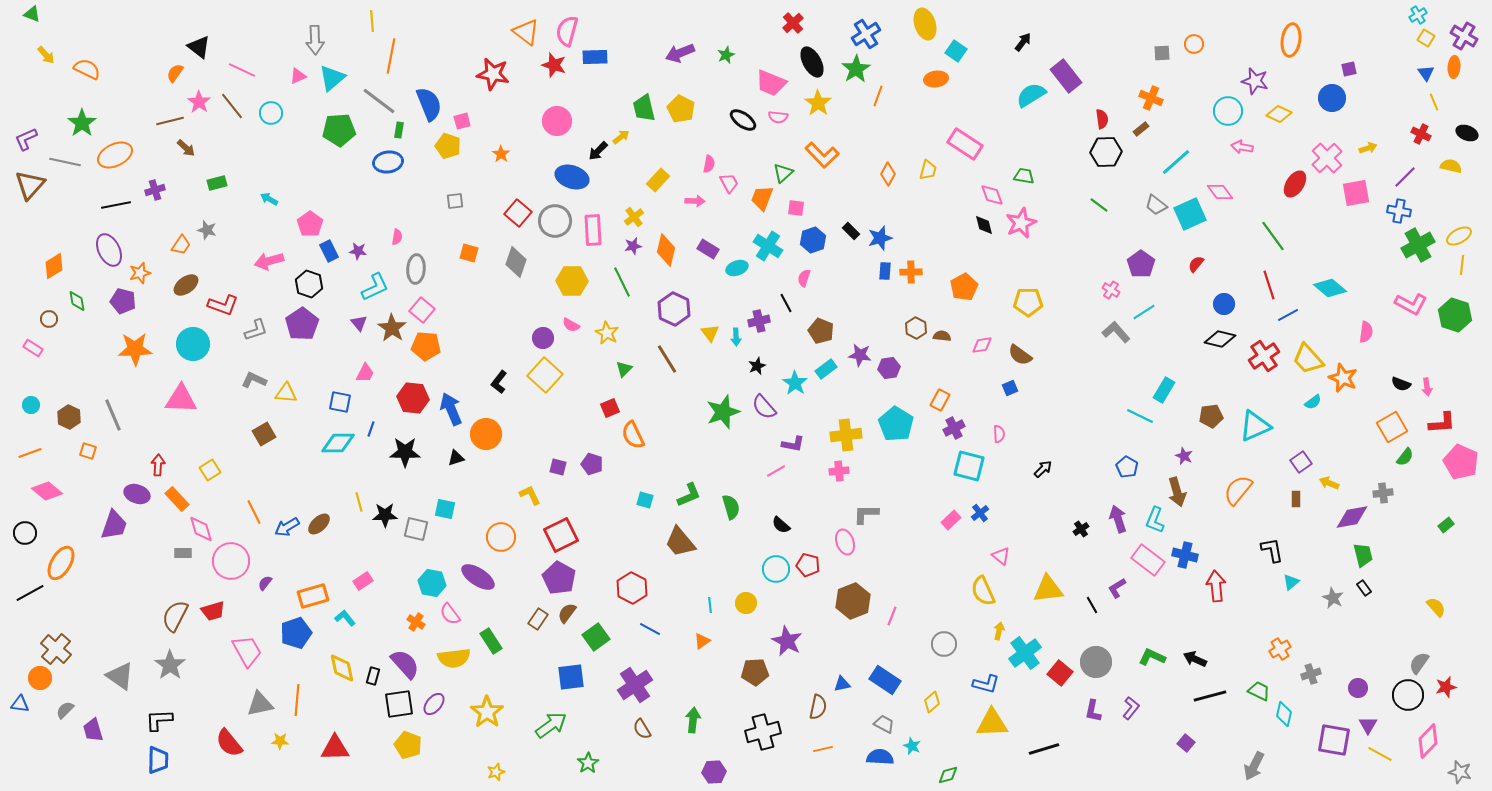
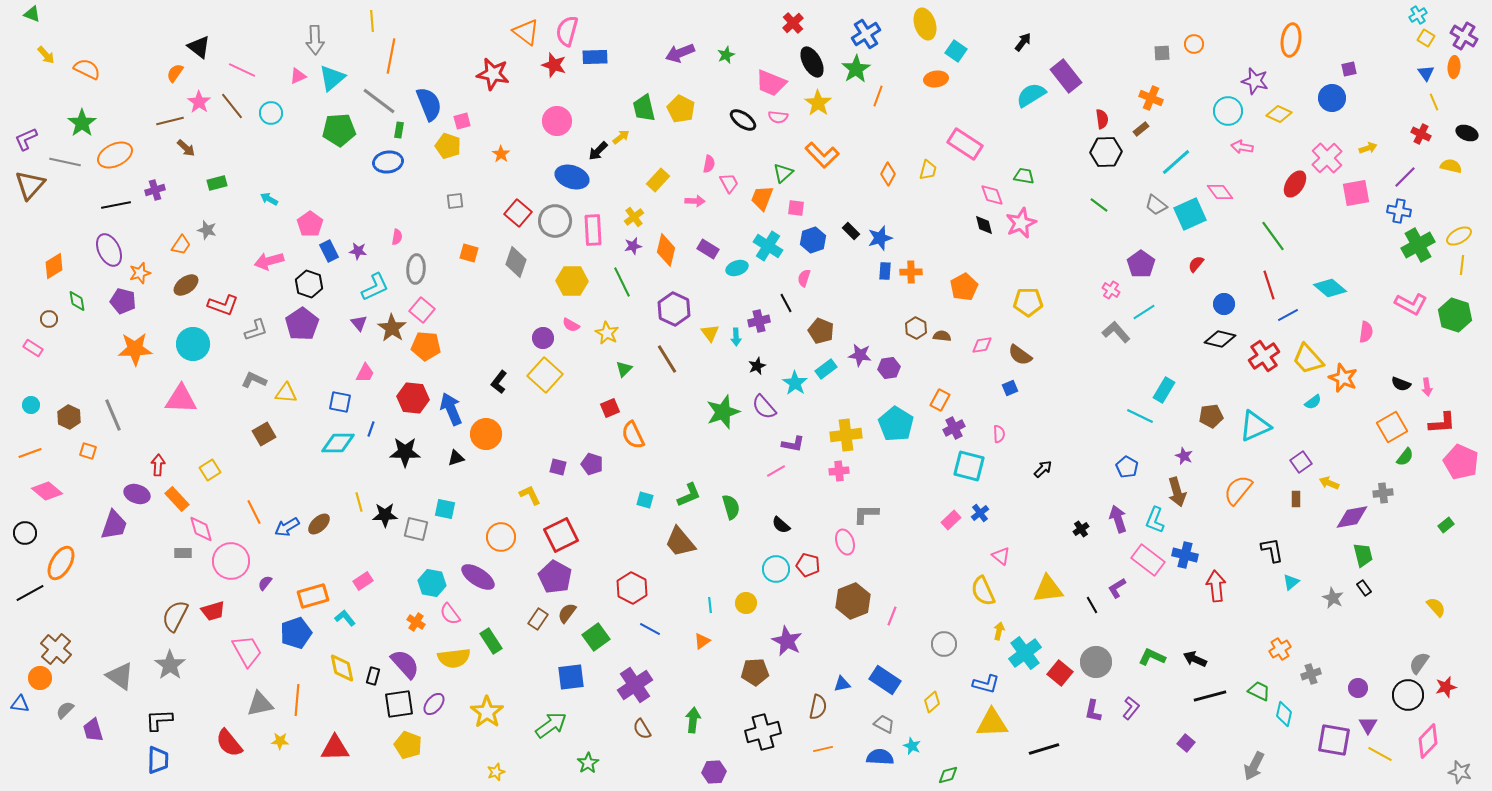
purple pentagon at (559, 578): moved 4 px left, 1 px up
